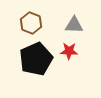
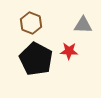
gray triangle: moved 9 px right
black pentagon: rotated 20 degrees counterclockwise
